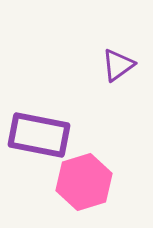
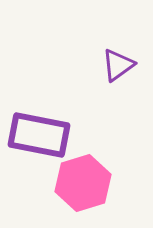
pink hexagon: moved 1 px left, 1 px down
